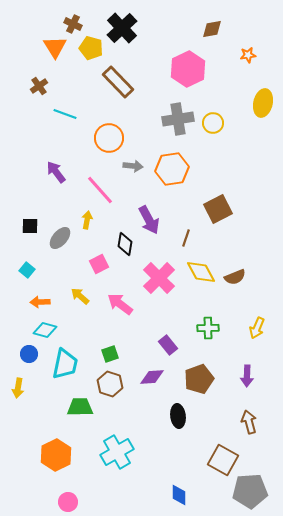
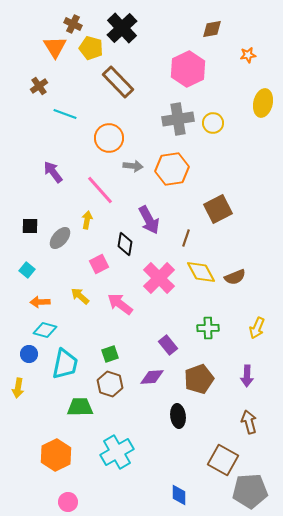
purple arrow at (56, 172): moved 3 px left
